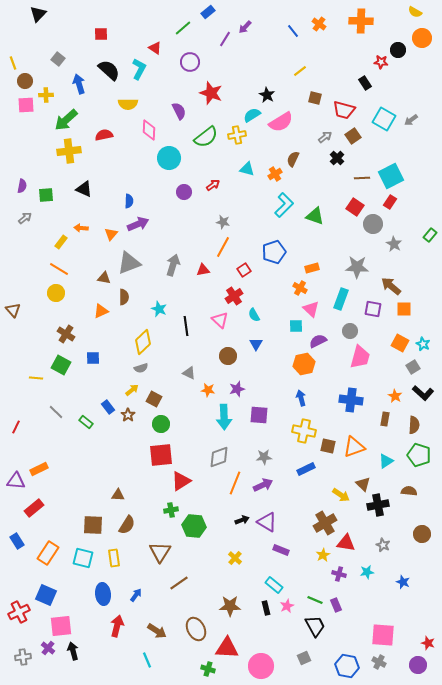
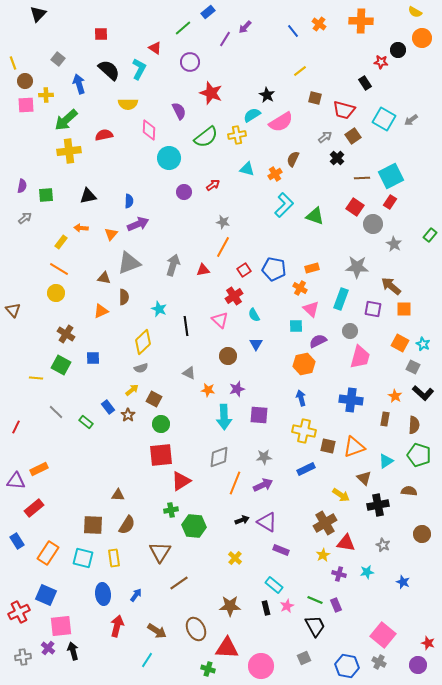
black triangle at (84, 189): moved 4 px right, 7 px down; rotated 36 degrees counterclockwise
blue pentagon at (274, 252): moved 17 px down; rotated 30 degrees clockwise
gray square at (413, 367): rotated 32 degrees counterclockwise
brown triangle at (363, 484): moved 1 px right, 6 px up
pink square at (383, 635): rotated 35 degrees clockwise
cyan line at (147, 660): rotated 56 degrees clockwise
